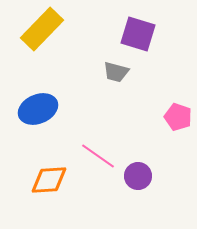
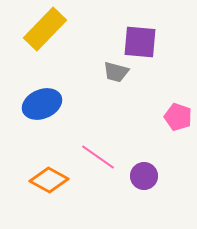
yellow rectangle: moved 3 px right
purple square: moved 2 px right, 8 px down; rotated 12 degrees counterclockwise
blue ellipse: moved 4 px right, 5 px up
pink line: moved 1 px down
purple circle: moved 6 px right
orange diamond: rotated 33 degrees clockwise
